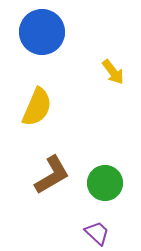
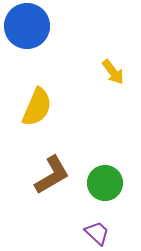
blue circle: moved 15 px left, 6 px up
